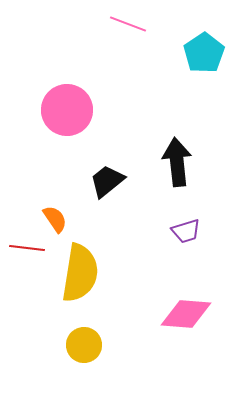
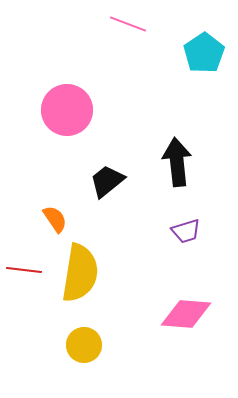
red line: moved 3 px left, 22 px down
